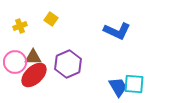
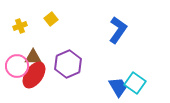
yellow square: rotated 16 degrees clockwise
blue L-shape: moved 1 px right, 1 px up; rotated 80 degrees counterclockwise
pink circle: moved 2 px right, 4 px down
red ellipse: rotated 12 degrees counterclockwise
cyan square: moved 1 px right, 1 px up; rotated 30 degrees clockwise
